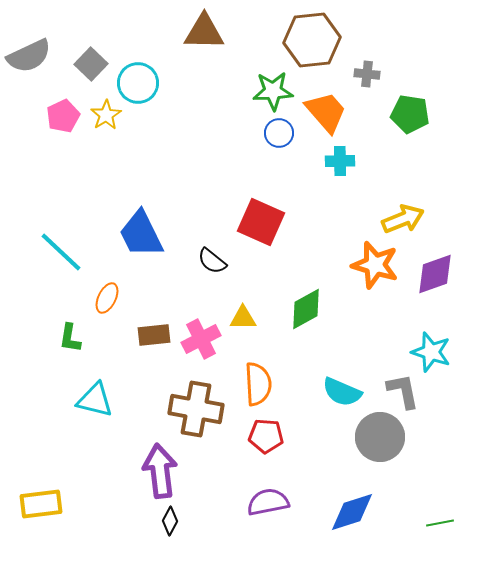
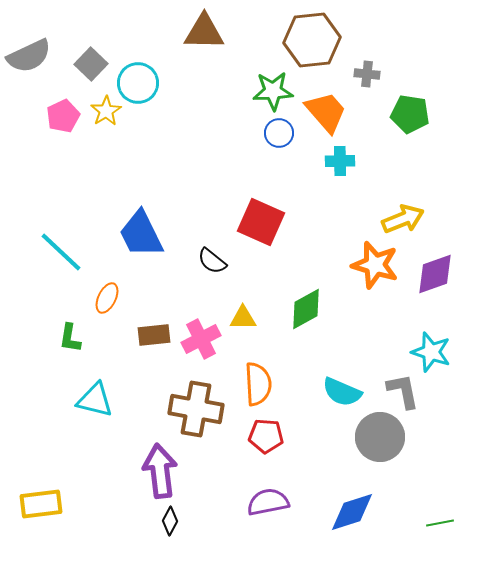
yellow star: moved 4 px up
